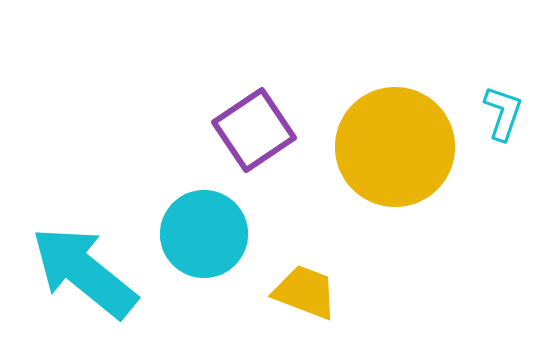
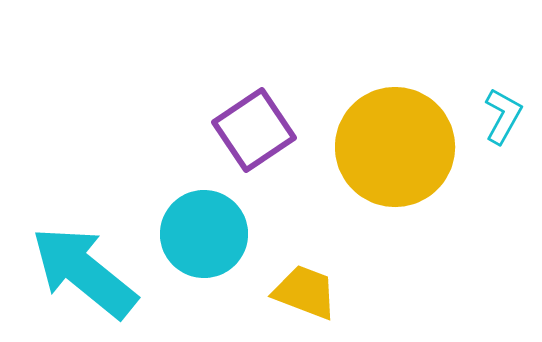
cyan L-shape: moved 3 px down; rotated 10 degrees clockwise
